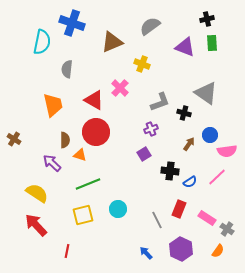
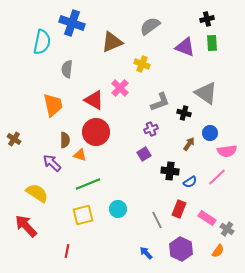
blue circle at (210, 135): moved 2 px up
red arrow at (36, 225): moved 10 px left, 1 px down
